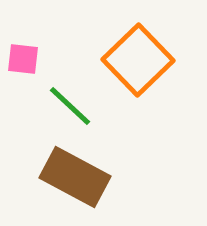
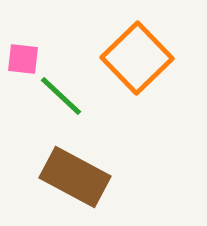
orange square: moved 1 px left, 2 px up
green line: moved 9 px left, 10 px up
